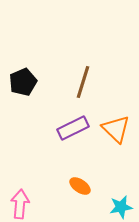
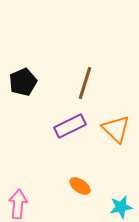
brown line: moved 2 px right, 1 px down
purple rectangle: moved 3 px left, 2 px up
pink arrow: moved 2 px left
